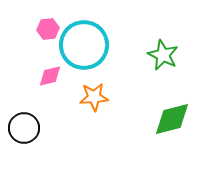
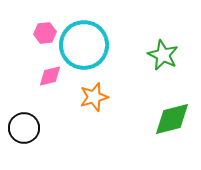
pink hexagon: moved 3 px left, 4 px down
orange star: rotated 12 degrees counterclockwise
